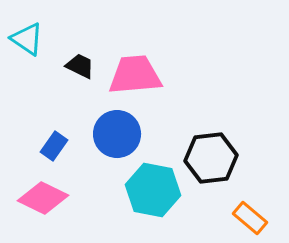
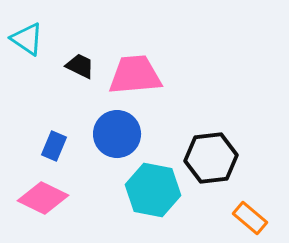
blue rectangle: rotated 12 degrees counterclockwise
